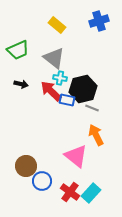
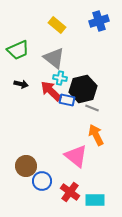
cyan rectangle: moved 4 px right, 7 px down; rotated 48 degrees clockwise
